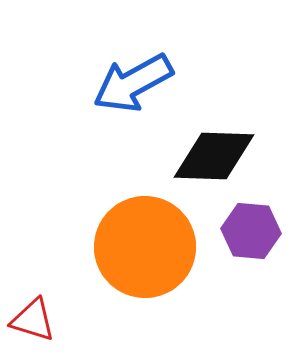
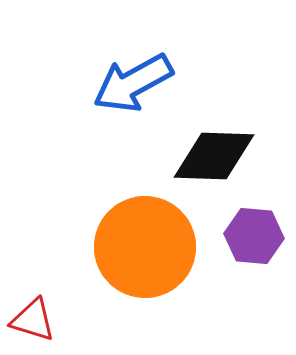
purple hexagon: moved 3 px right, 5 px down
